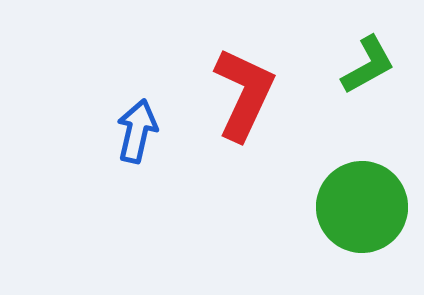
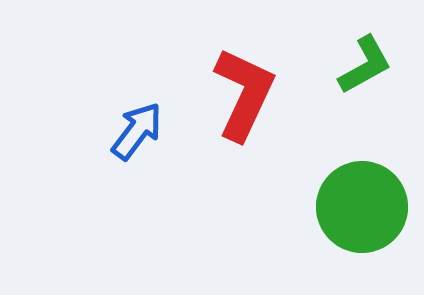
green L-shape: moved 3 px left
blue arrow: rotated 24 degrees clockwise
